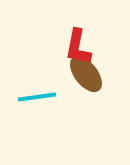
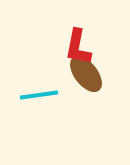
cyan line: moved 2 px right, 2 px up
